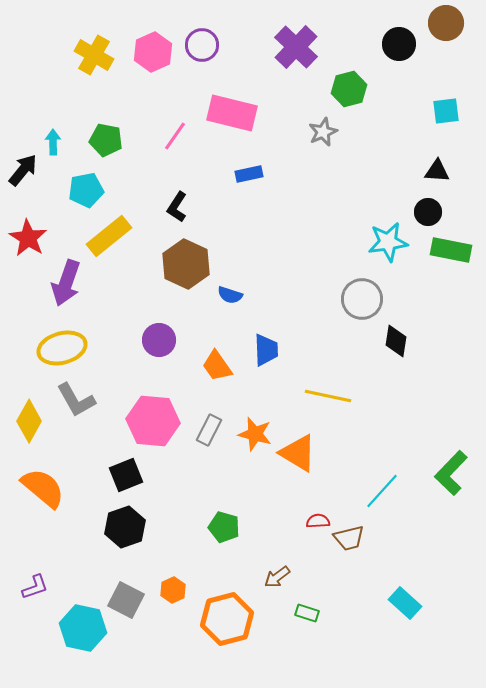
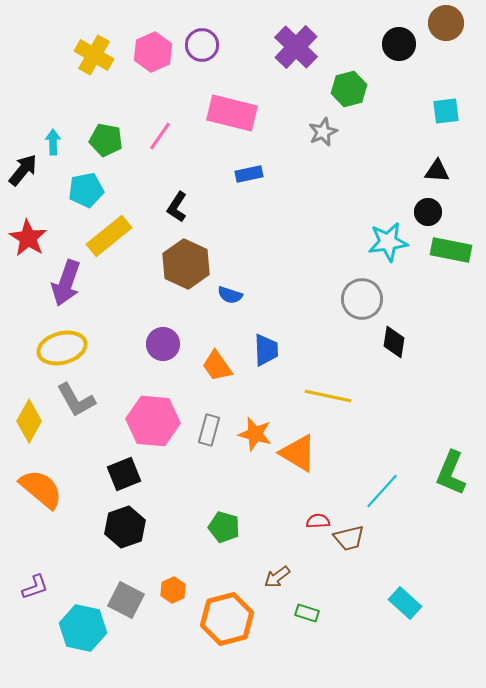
pink line at (175, 136): moved 15 px left
purple circle at (159, 340): moved 4 px right, 4 px down
black diamond at (396, 341): moved 2 px left, 1 px down
gray rectangle at (209, 430): rotated 12 degrees counterclockwise
green L-shape at (451, 473): rotated 21 degrees counterclockwise
black square at (126, 475): moved 2 px left, 1 px up
orange semicircle at (43, 488): moved 2 px left, 1 px down
